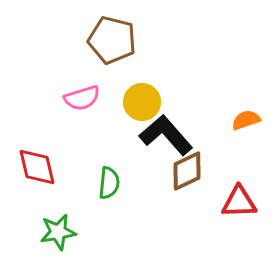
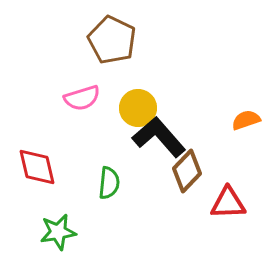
brown pentagon: rotated 12 degrees clockwise
yellow circle: moved 4 px left, 6 px down
black L-shape: moved 7 px left, 2 px down
brown diamond: rotated 21 degrees counterclockwise
red triangle: moved 11 px left, 1 px down
